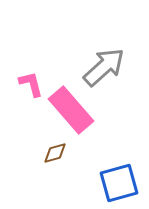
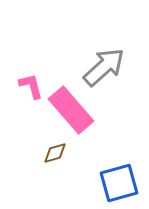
pink L-shape: moved 2 px down
